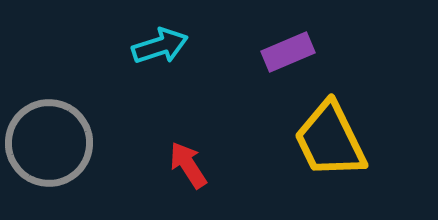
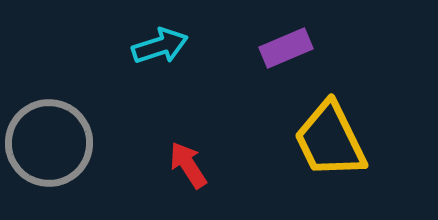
purple rectangle: moved 2 px left, 4 px up
